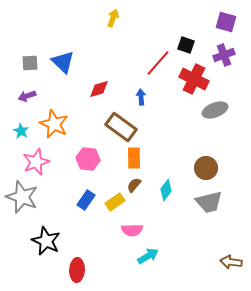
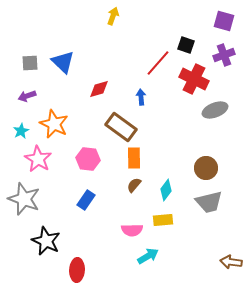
yellow arrow: moved 2 px up
purple square: moved 2 px left, 1 px up
cyan star: rotated 14 degrees clockwise
pink star: moved 2 px right, 3 px up; rotated 20 degrees counterclockwise
gray star: moved 2 px right, 2 px down
yellow rectangle: moved 48 px right, 18 px down; rotated 30 degrees clockwise
